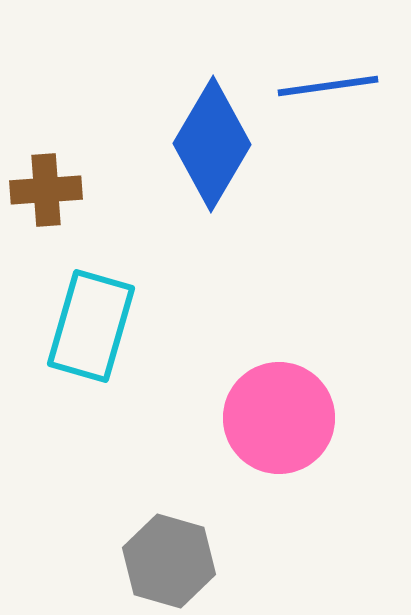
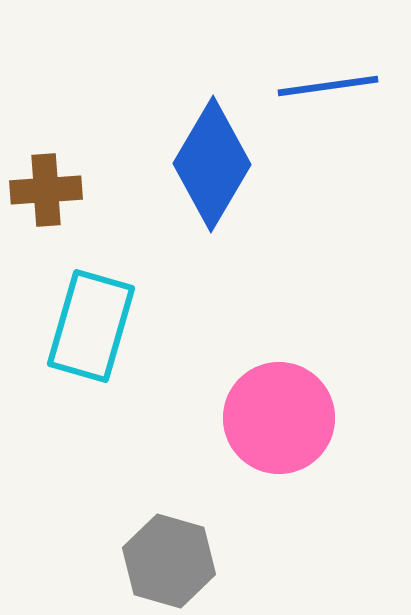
blue diamond: moved 20 px down
